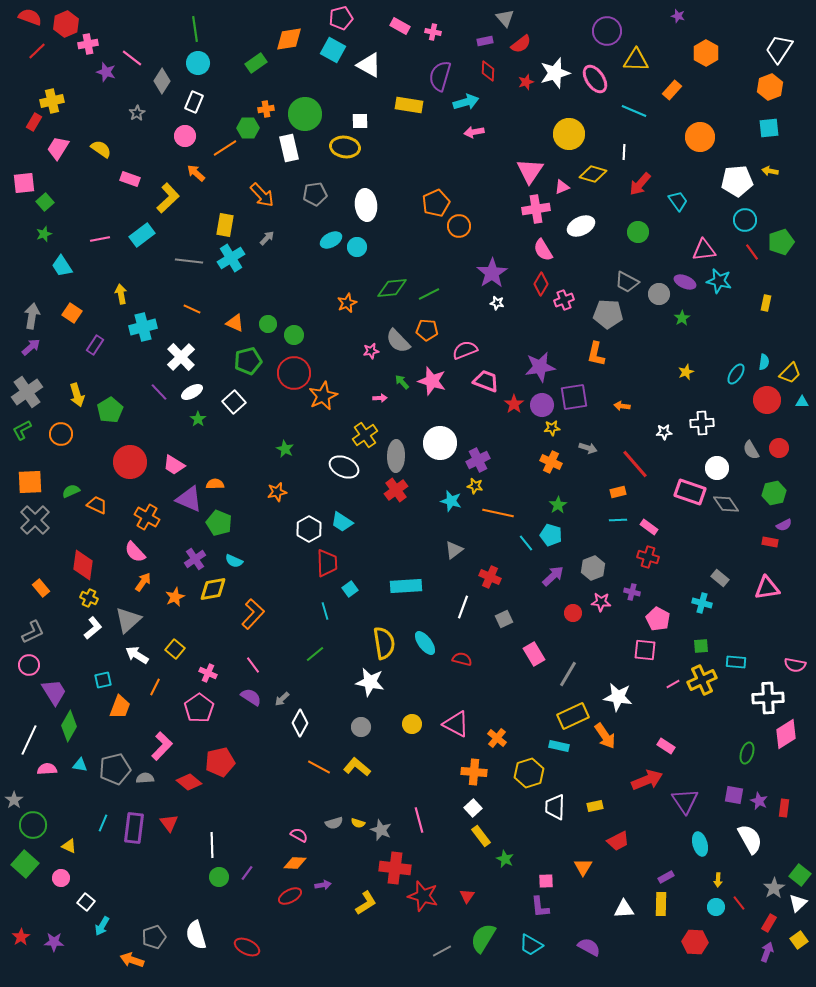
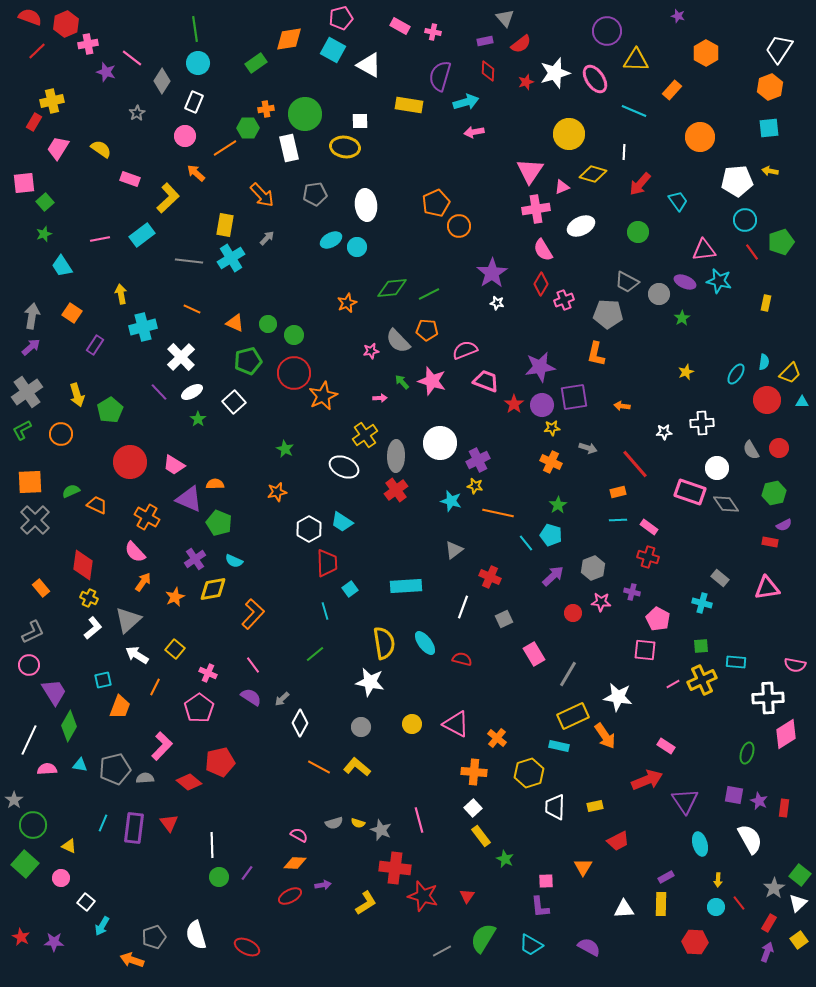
red star at (21, 937): rotated 12 degrees counterclockwise
